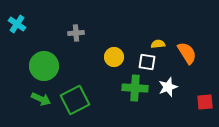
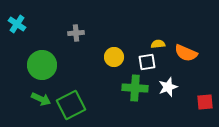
orange semicircle: moved 1 px left; rotated 145 degrees clockwise
white square: rotated 18 degrees counterclockwise
green circle: moved 2 px left, 1 px up
green square: moved 4 px left, 5 px down
